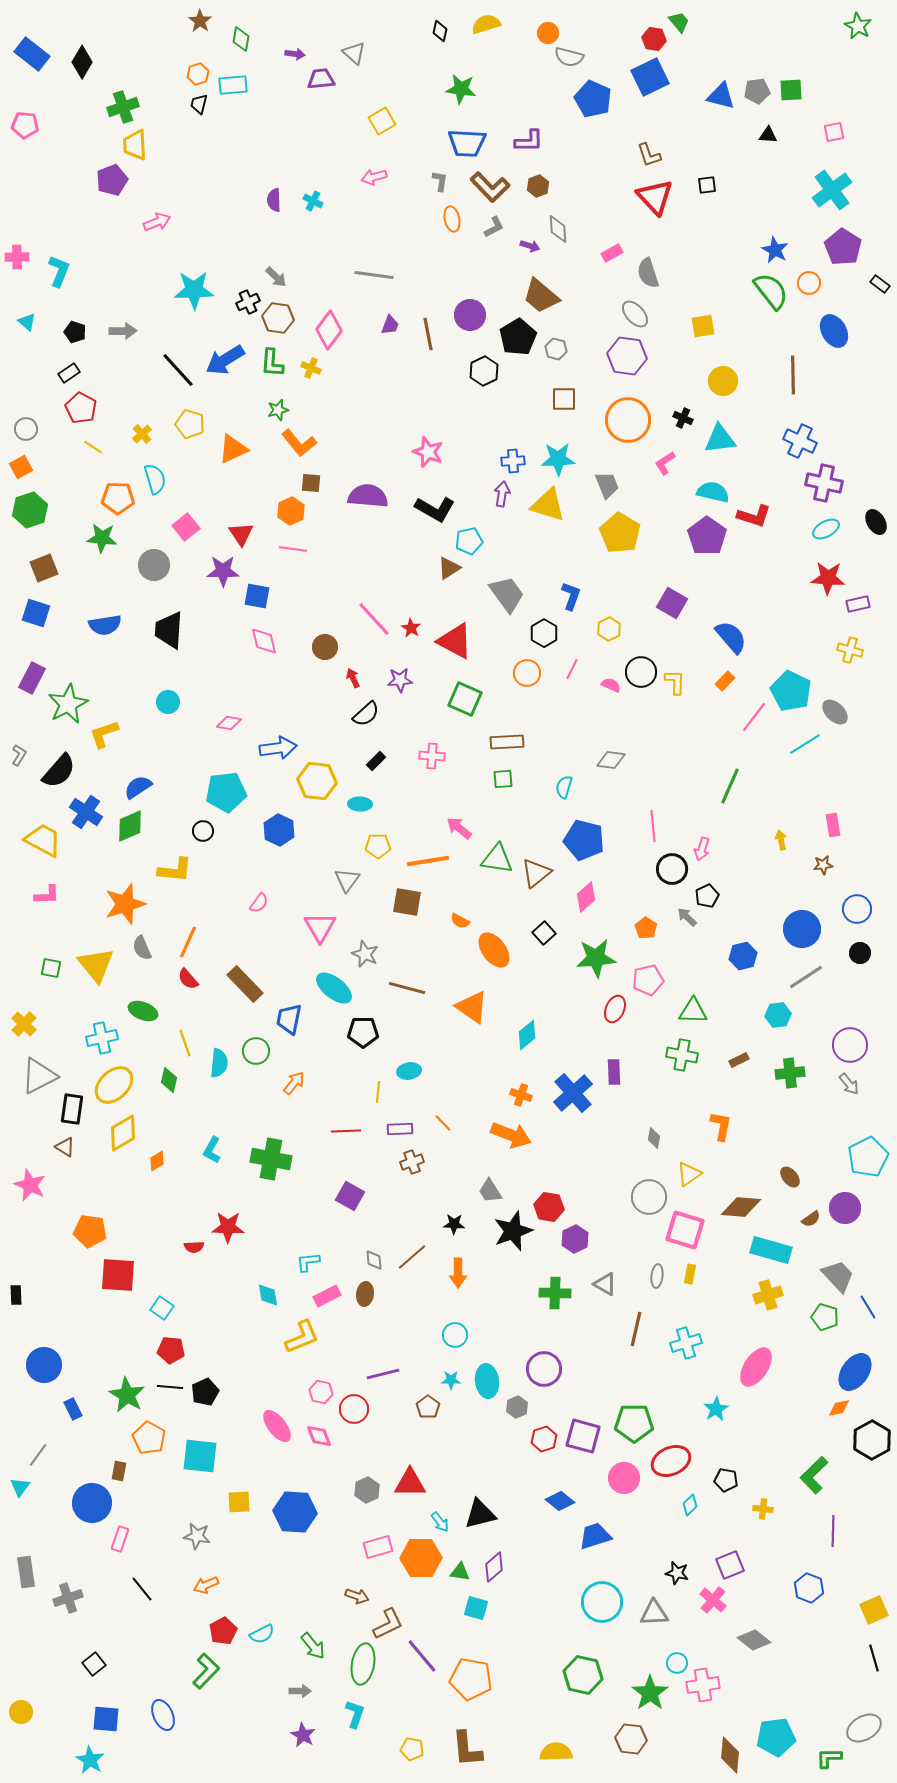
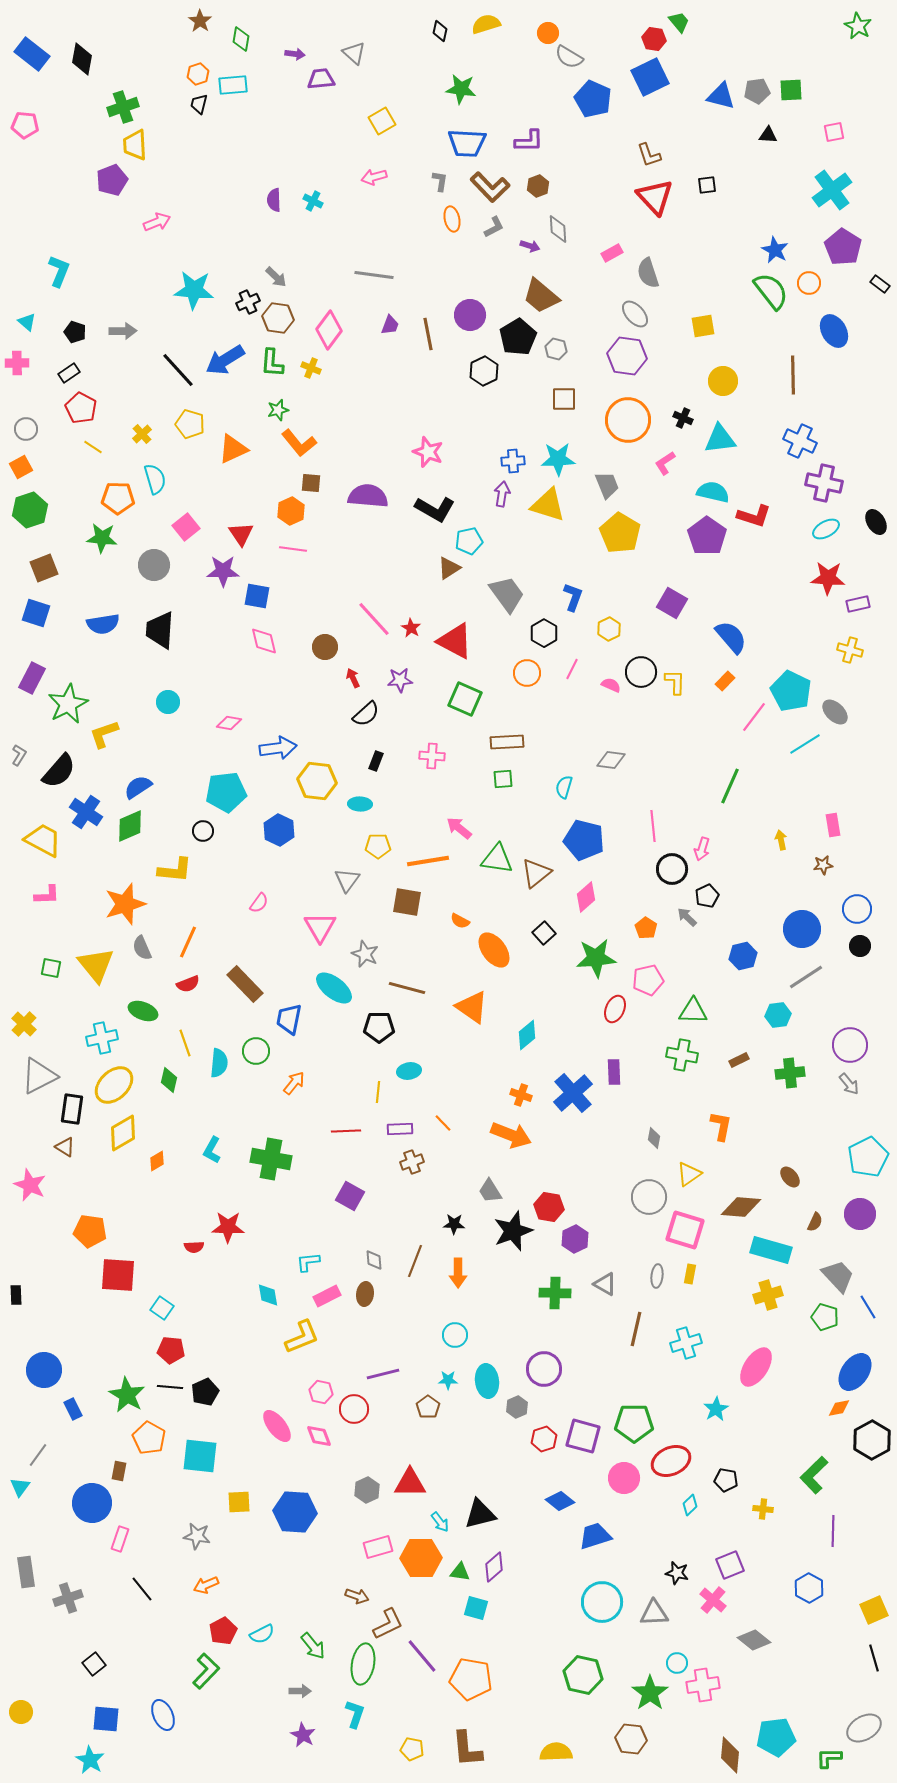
gray semicircle at (569, 57): rotated 16 degrees clockwise
black diamond at (82, 62): moved 3 px up; rotated 20 degrees counterclockwise
pink cross at (17, 257): moved 106 px down
cyan star at (194, 290): rotated 6 degrees clockwise
blue L-shape at (571, 596): moved 2 px right, 1 px down
blue semicircle at (105, 625): moved 2 px left, 1 px up
black trapezoid at (169, 630): moved 9 px left
black rectangle at (376, 761): rotated 24 degrees counterclockwise
black circle at (860, 953): moved 7 px up
red semicircle at (188, 979): moved 5 px down; rotated 70 degrees counterclockwise
black pentagon at (363, 1032): moved 16 px right, 5 px up
purple circle at (845, 1208): moved 15 px right, 6 px down
brown semicircle at (811, 1219): moved 4 px right, 3 px down; rotated 30 degrees counterclockwise
brown line at (412, 1257): moved 3 px right, 4 px down; rotated 28 degrees counterclockwise
blue circle at (44, 1365): moved 5 px down
cyan star at (451, 1380): moved 3 px left
blue hexagon at (809, 1588): rotated 8 degrees clockwise
